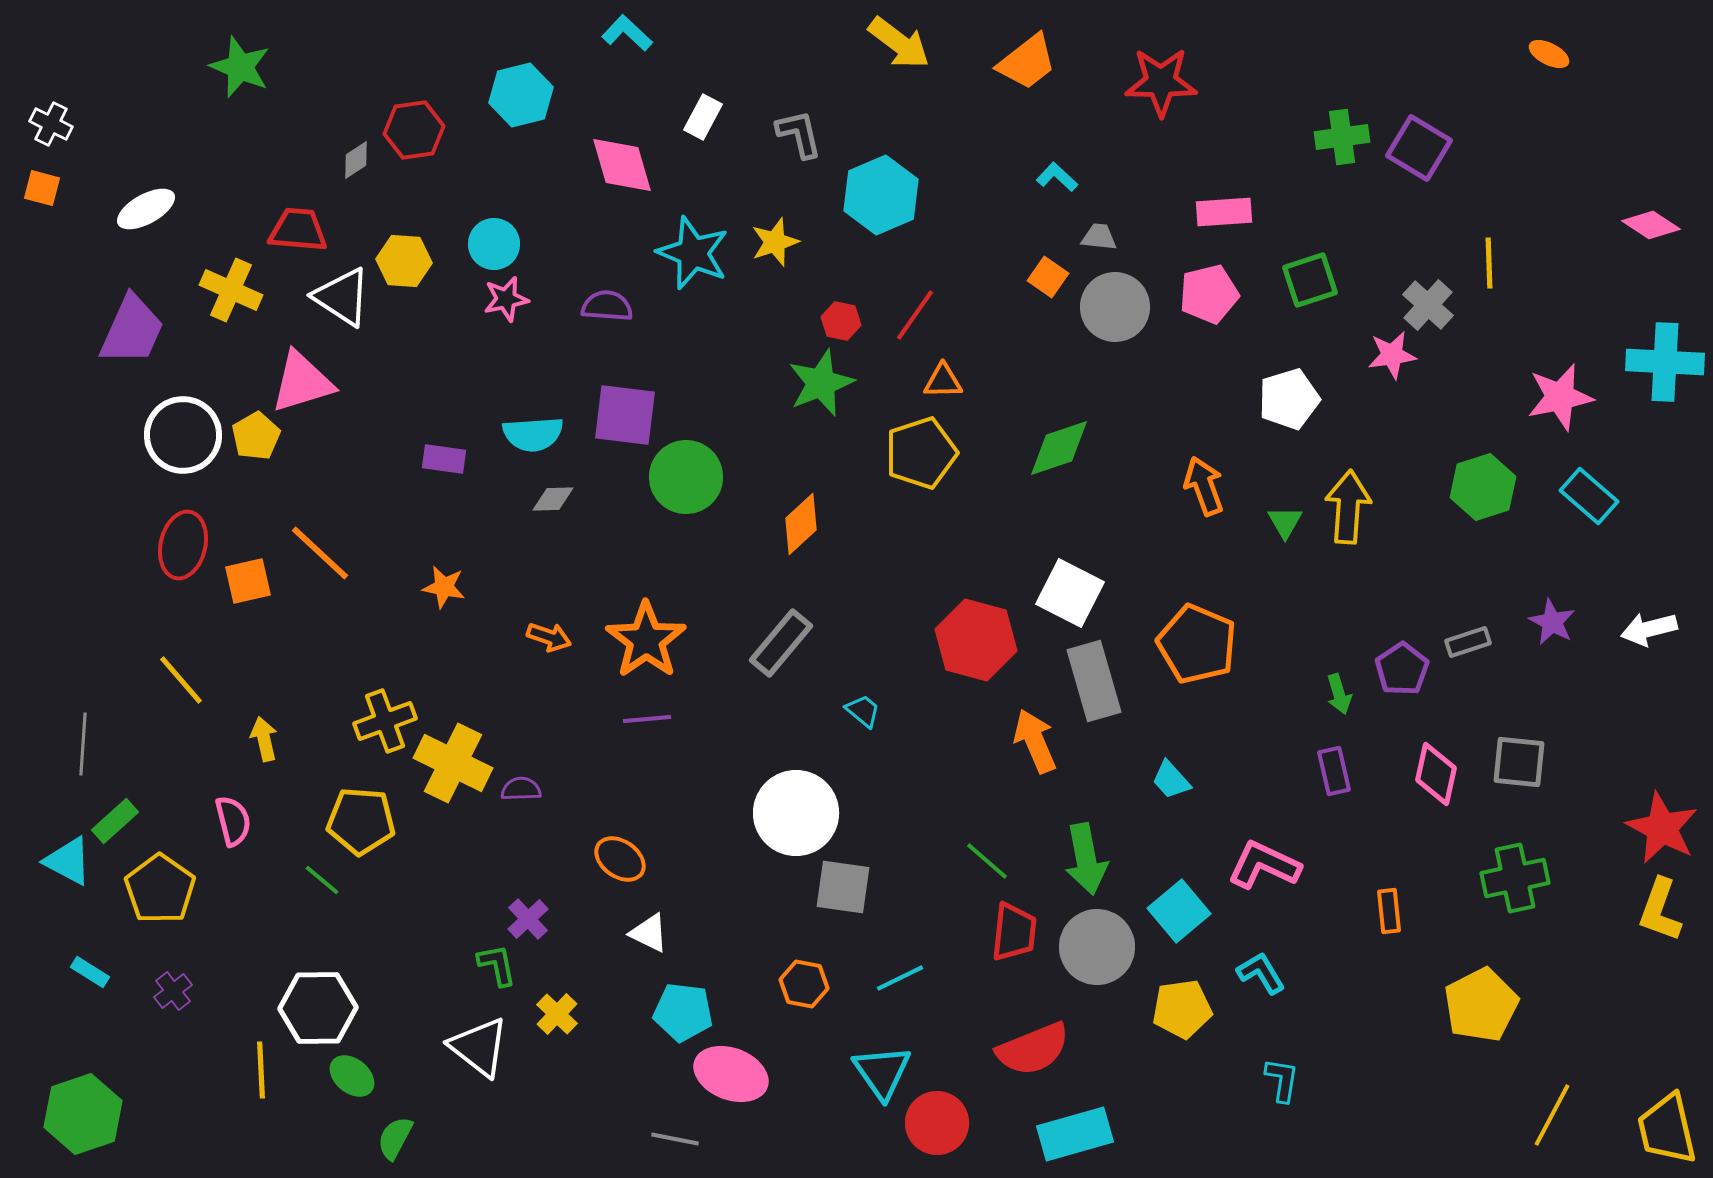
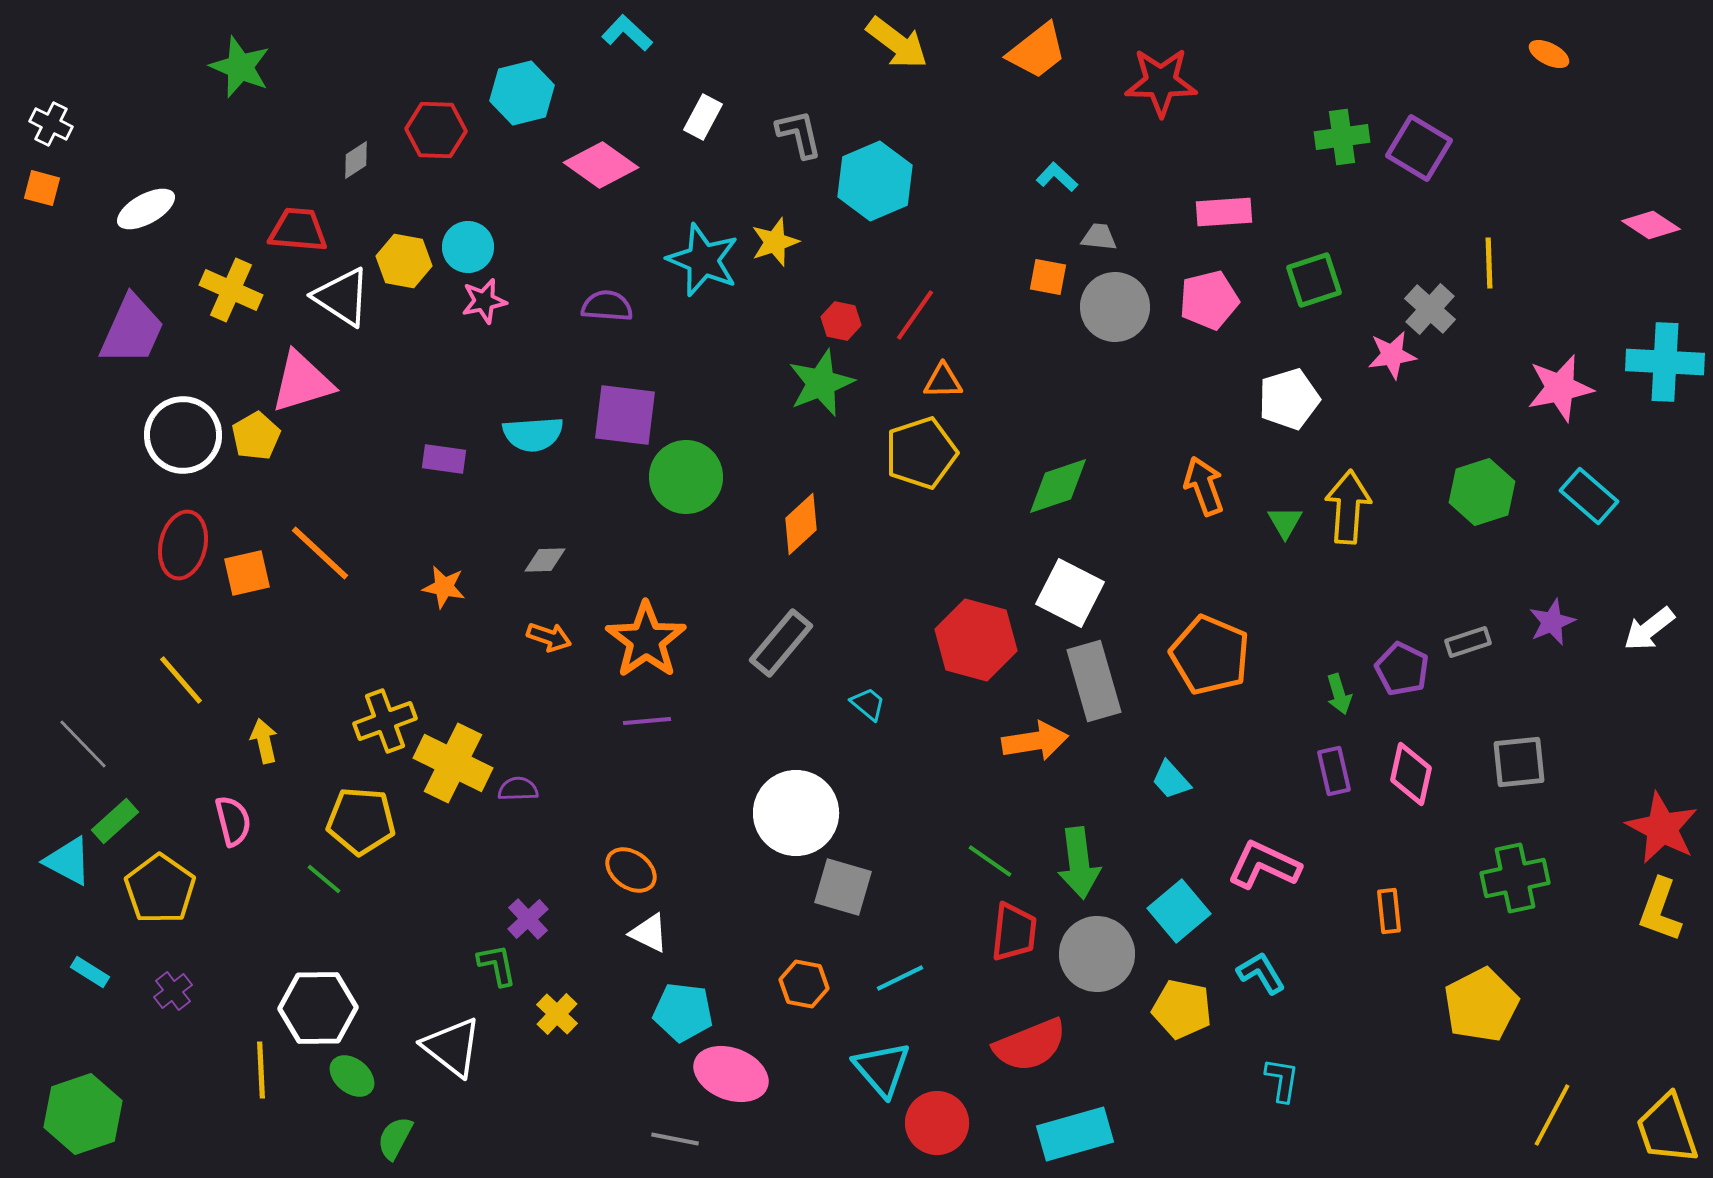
yellow arrow at (899, 43): moved 2 px left
orange trapezoid at (1027, 62): moved 10 px right, 11 px up
cyan hexagon at (521, 95): moved 1 px right, 2 px up
red hexagon at (414, 130): moved 22 px right; rotated 10 degrees clockwise
pink diamond at (622, 165): moved 21 px left; rotated 38 degrees counterclockwise
cyan hexagon at (881, 195): moved 6 px left, 14 px up
cyan circle at (494, 244): moved 26 px left, 3 px down
cyan star at (693, 253): moved 10 px right, 7 px down
yellow hexagon at (404, 261): rotated 6 degrees clockwise
orange square at (1048, 277): rotated 24 degrees counterclockwise
green square at (1310, 280): moved 4 px right
pink pentagon at (1209, 294): moved 6 px down
pink star at (506, 299): moved 22 px left, 2 px down
gray cross at (1428, 305): moved 2 px right, 4 px down
pink star at (1560, 397): moved 9 px up
green diamond at (1059, 448): moved 1 px left, 38 px down
green hexagon at (1483, 487): moved 1 px left, 5 px down
gray diamond at (553, 499): moved 8 px left, 61 px down
orange square at (248, 581): moved 1 px left, 8 px up
purple star at (1552, 622): rotated 21 degrees clockwise
white arrow at (1649, 629): rotated 24 degrees counterclockwise
orange pentagon at (1197, 644): moved 13 px right, 11 px down
purple pentagon at (1402, 669): rotated 12 degrees counterclockwise
cyan trapezoid at (863, 711): moved 5 px right, 7 px up
purple line at (647, 719): moved 2 px down
yellow arrow at (264, 739): moved 2 px down
orange arrow at (1035, 741): rotated 104 degrees clockwise
gray line at (83, 744): rotated 48 degrees counterclockwise
gray square at (1519, 762): rotated 12 degrees counterclockwise
pink diamond at (1436, 774): moved 25 px left
purple semicircle at (521, 789): moved 3 px left
orange ellipse at (620, 859): moved 11 px right, 11 px down
green arrow at (1086, 859): moved 7 px left, 4 px down; rotated 4 degrees clockwise
green line at (987, 861): moved 3 px right; rotated 6 degrees counterclockwise
green line at (322, 880): moved 2 px right, 1 px up
gray square at (843, 887): rotated 8 degrees clockwise
gray circle at (1097, 947): moved 7 px down
yellow pentagon at (1182, 1009): rotated 20 degrees clockwise
white triangle at (479, 1047): moved 27 px left
red semicircle at (1033, 1049): moved 3 px left, 4 px up
cyan triangle at (882, 1072): moved 3 px up; rotated 6 degrees counterclockwise
yellow trapezoid at (1667, 1129): rotated 6 degrees counterclockwise
